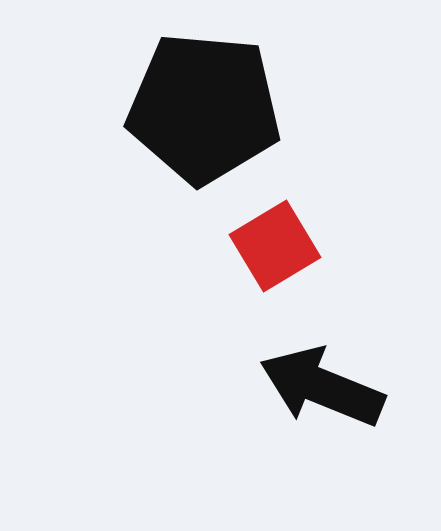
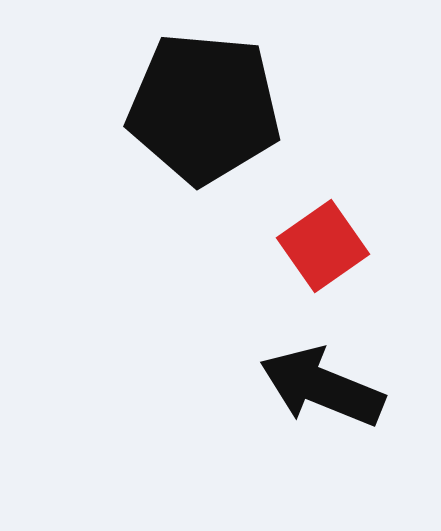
red square: moved 48 px right; rotated 4 degrees counterclockwise
